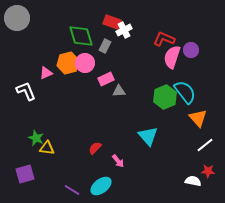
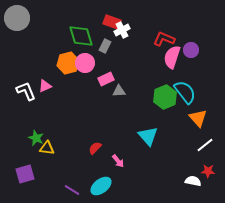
white cross: moved 2 px left
pink triangle: moved 1 px left, 13 px down
